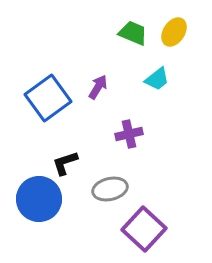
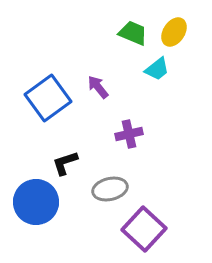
cyan trapezoid: moved 10 px up
purple arrow: rotated 70 degrees counterclockwise
blue circle: moved 3 px left, 3 px down
